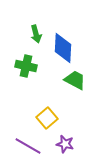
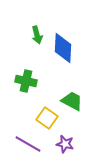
green arrow: moved 1 px right, 1 px down
green cross: moved 15 px down
green trapezoid: moved 3 px left, 21 px down
yellow square: rotated 15 degrees counterclockwise
purple line: moved 2 px up
